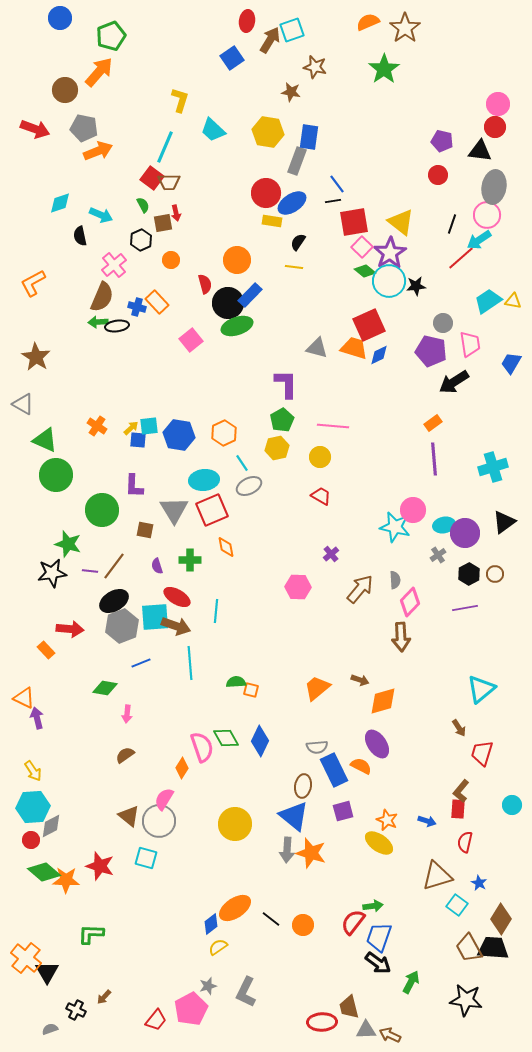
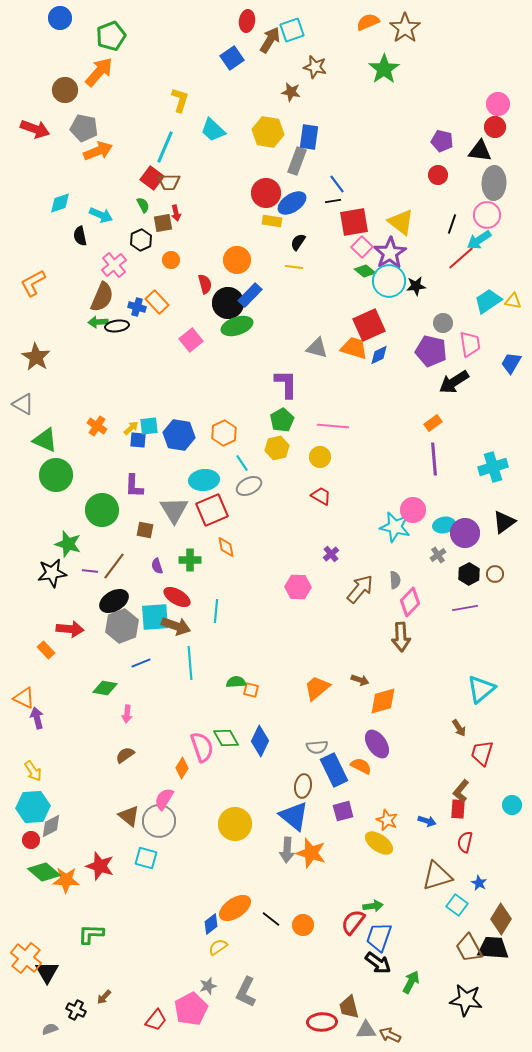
gray ellipse at (494, 187): moved 4 px up; rotated 8 degrees counterclockwise
